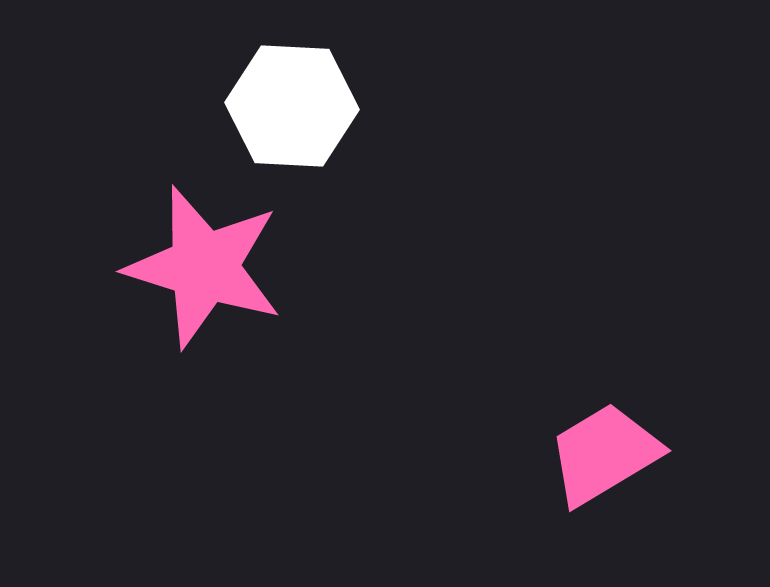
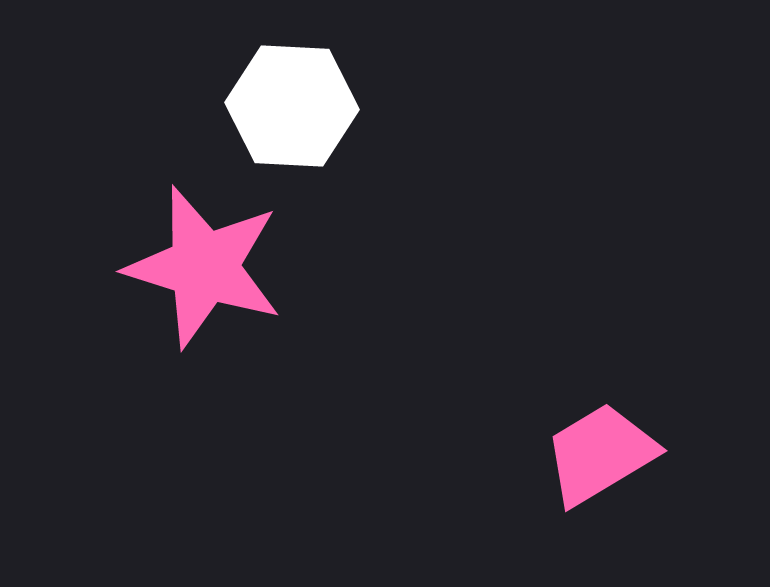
pink trapezoid: moved 4 px left
